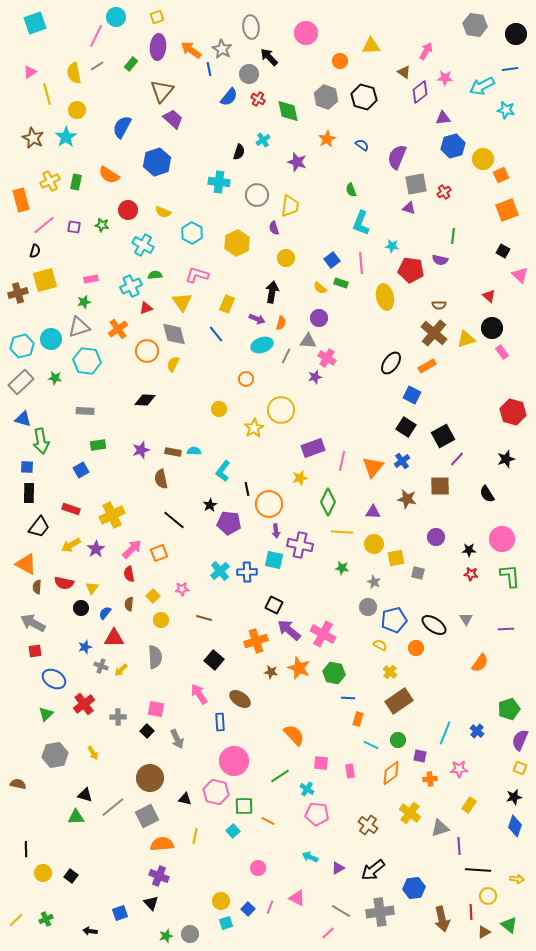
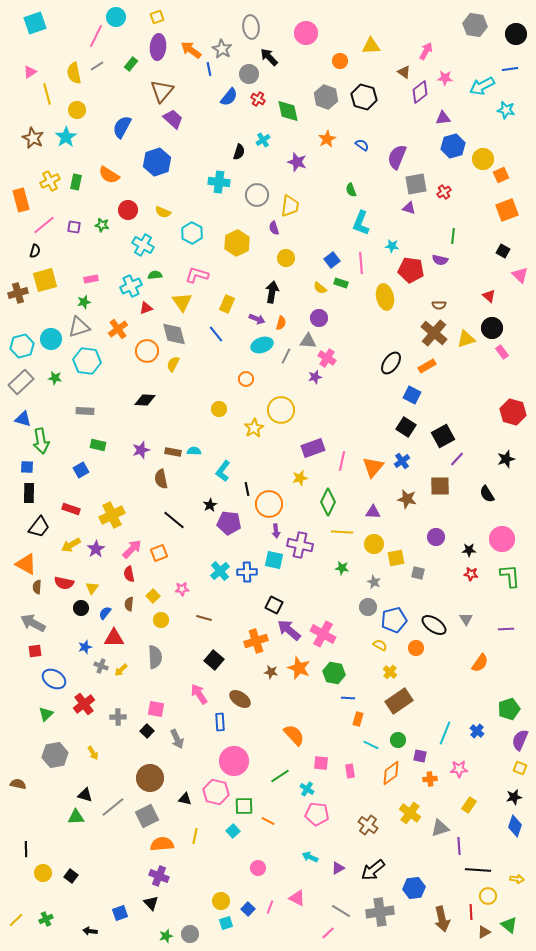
green rectangle at (98, 445): rotated 21 degrees clockwise
